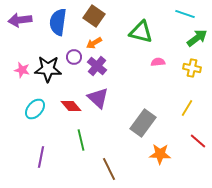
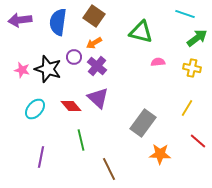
black star: rotated 16 degrees clockwise
